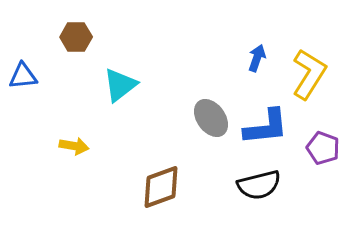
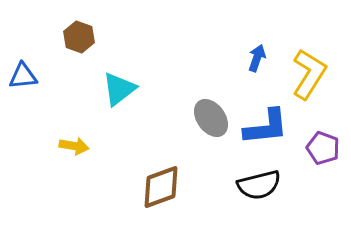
brown hexagon: moved 3 px right; rotated 20 degrees clockwise
cyan triangle: moved 1 px left, 4 px down
